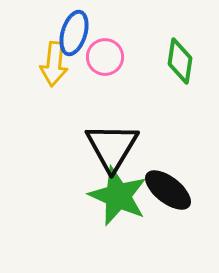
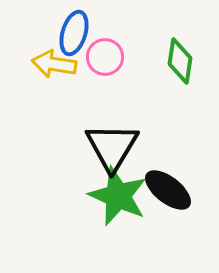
yellow arrow: rotated 93 degrees clockwise
